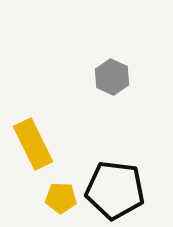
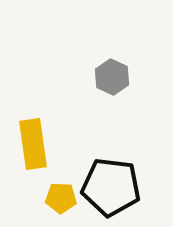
yellow rectangle: rotated 18 degrees clockwise
black pentagon: moved 4 px left, 3 px up
